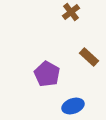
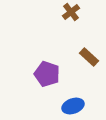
purple pentagon: rotated 10 degrees counterclockwise
